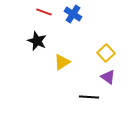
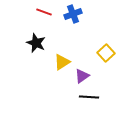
blue cross: rotated 36 degrees clockwise
black star: moved 1 px left, 2 px down
purple triangle: moved 26 px left, 1 px up; rotated 49 degrees clockwise
